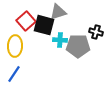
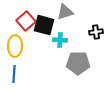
gray triangle: moved 7 px right
black cross: rotated 24 degrees counterclockwise
gray pentagon: moved 17 px down
blue line: rotated 30 degrees counterclockwise
